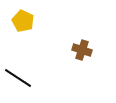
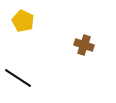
brown cross: moved 2 px right, 5 px up
